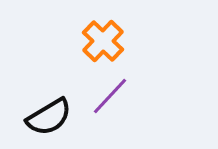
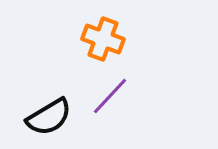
orange cross: moved 2 px up; rotated 24 degrees counterclockwise
